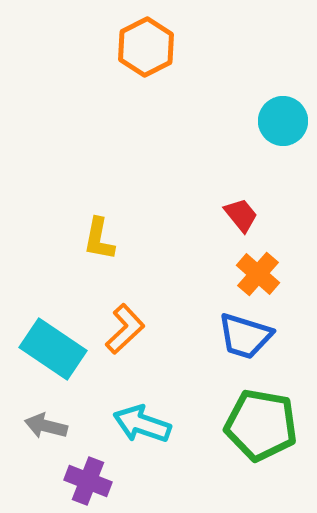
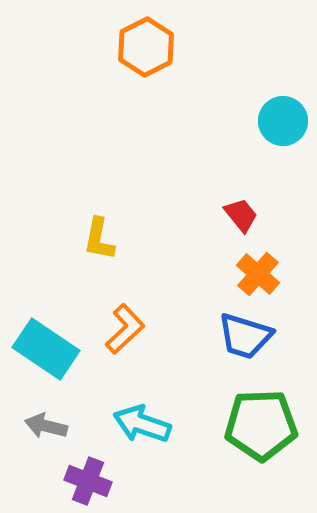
cyan rectangle: moved 7 px left
green pentagon: rotated 12 degrees counterclockwise
